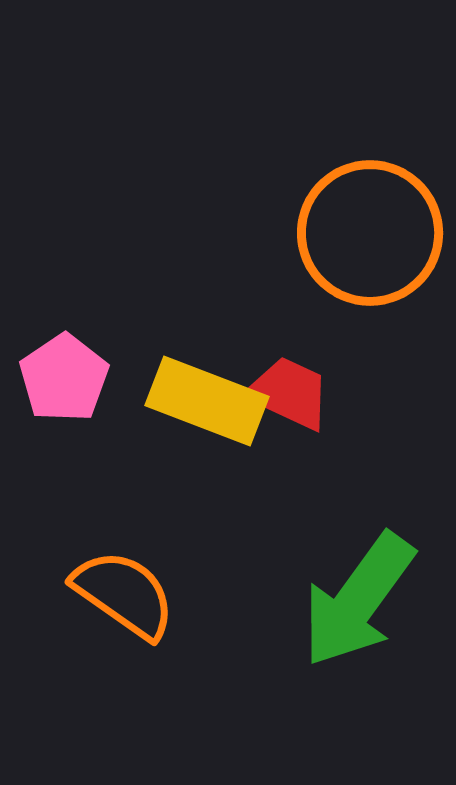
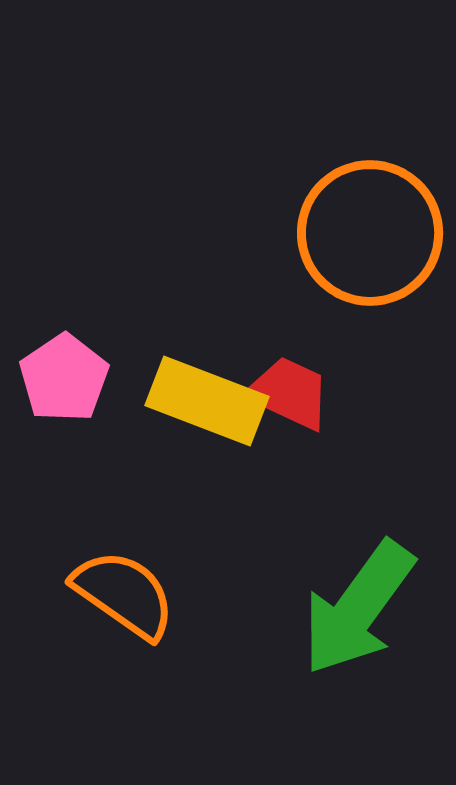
green arrow: moved 8 px down
